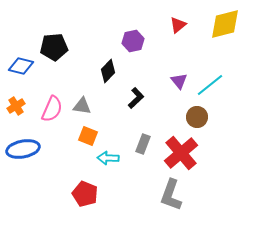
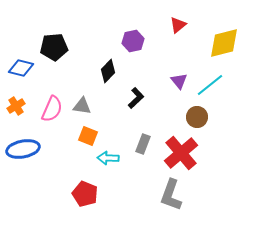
yellow diamond: moved 1 px left, 19 px down
blue diamond: moved 2 px down
